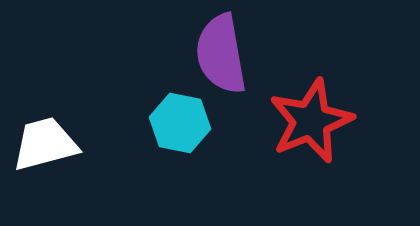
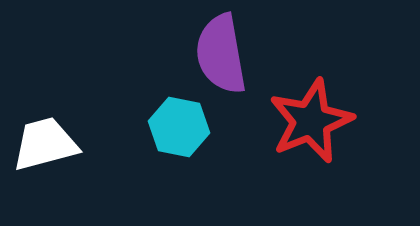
cyan hexagon: moved 1 px left, 4 px down
